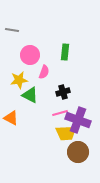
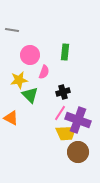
green triangle: rotated 18 degrees clockwise
pink line: rotated 42 degrees counterclockwise
